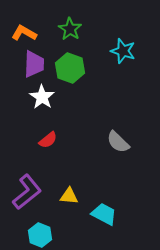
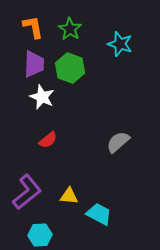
orange L-shape: moved 9 px right, 6 px up; rotated 50 degrees clockwise
cyan star: moved 3 px left, 7 px up
white star: rotated 10 degrees counterclockwise
gray semicircle: rotated 95 degrees clockwise
cyan trapezoid: moved 5 px left
cyan hexagon: rotated 25 degrees counterclockwise
